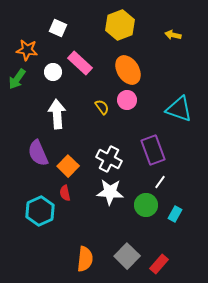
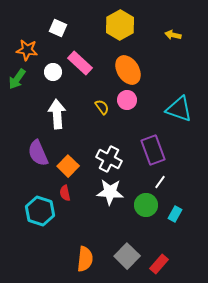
yellow hexagon: rotated 8 degrees counterclockwise
cyan hexagon: rotated 16 degrees counterclockwise
